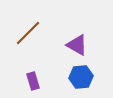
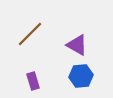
brown line: moved 2 px right, 1 px down
blue hexagon: moved 1 px up
